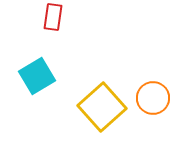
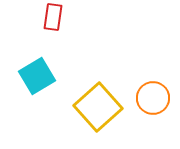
yellow square: moved 4 px left
